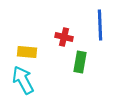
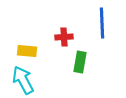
blue line: moved 2 px right, 2 px up
red cross: rotated 18 degrees counterclockwise
yellow rectangle: moved 1 px up
